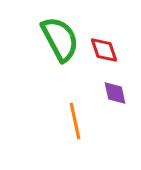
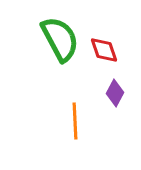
purple diamond: rotated 40 degrees clockwise
orange line: rotated 9 degrees clockwise
